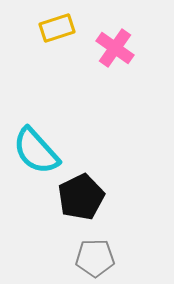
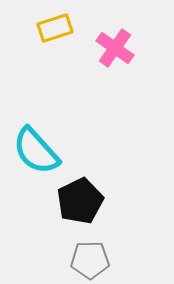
yellow rectangle: moved 2 px left
black pentagon: moved 1 px left, 4 px down
gray pentagon: moved 5 px left, 2 px down
